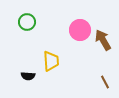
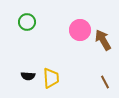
yellow trapezoid: moved 17 px down
